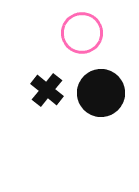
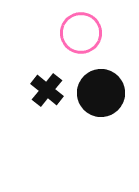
pink circle: moved 1 px left
